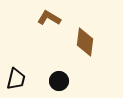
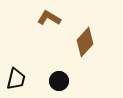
brown diamond: rotated 36 degrees clockwise
